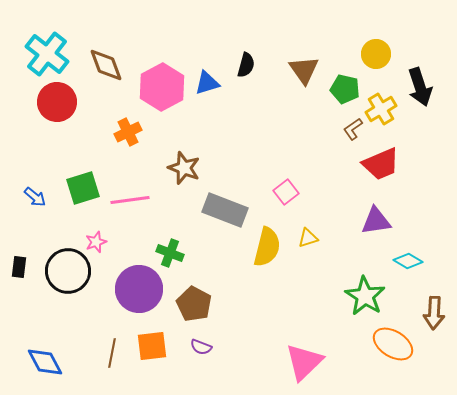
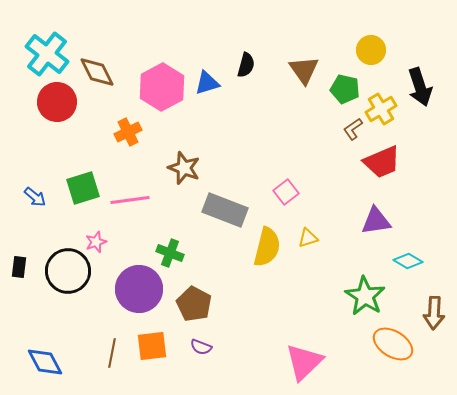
yellow circle: moved 5 px left, 4 px up
brown diamond: moved 9 px left, 7 px down; rotated 6 degrees counterclockwise
red trapezoid: moved 1 px right, 2 px up
